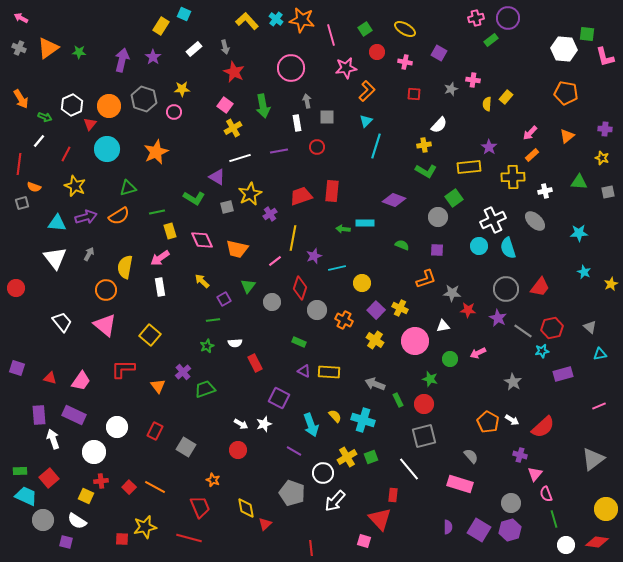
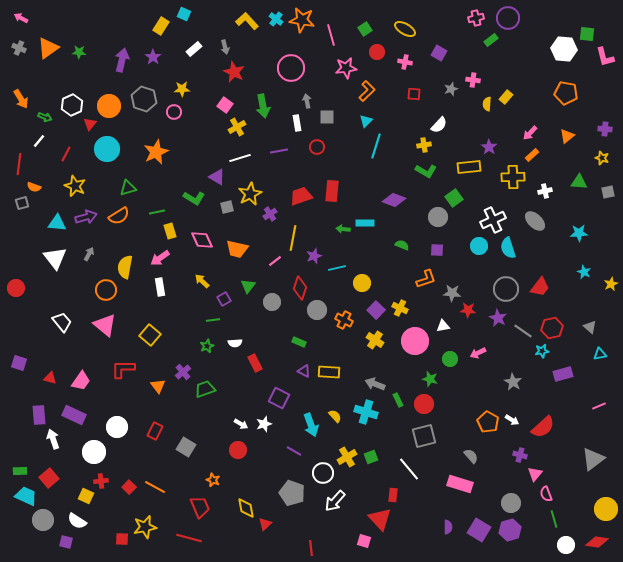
yellow cross at (233, 128): moved 4 px right, 1 px up
purple square at (17, 368): moved 2 px right, 5 px up
cyan cross at (363, 420): moved 3 px right, 8 px up
